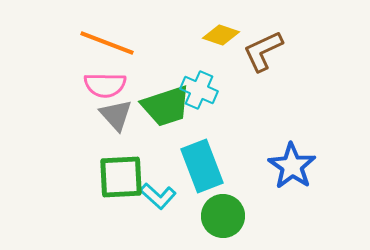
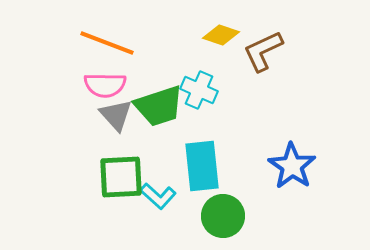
green trapezoid: moved 7 px left
cyan rectangle: rotated 15 degrees clockwise
